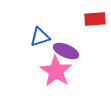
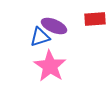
purple ellipse: moved 12 px left, 25 px up
pink star: moved 6 px left, 5 px up
